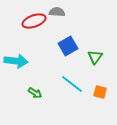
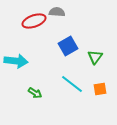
orange square: moved 3 px up; rotated 24 degrees counterclockwise
